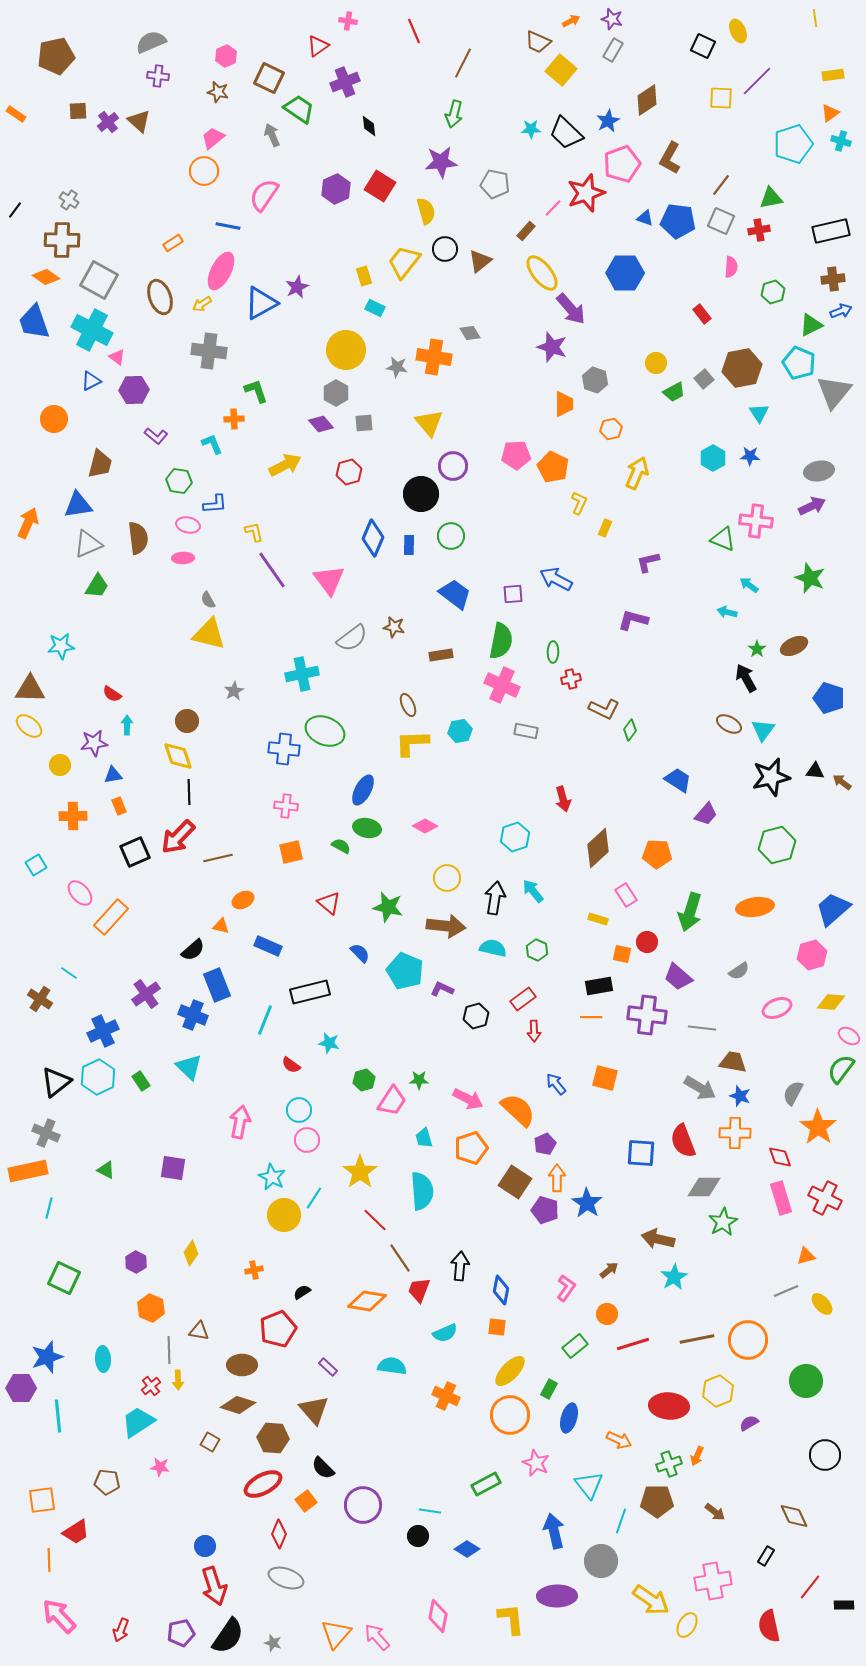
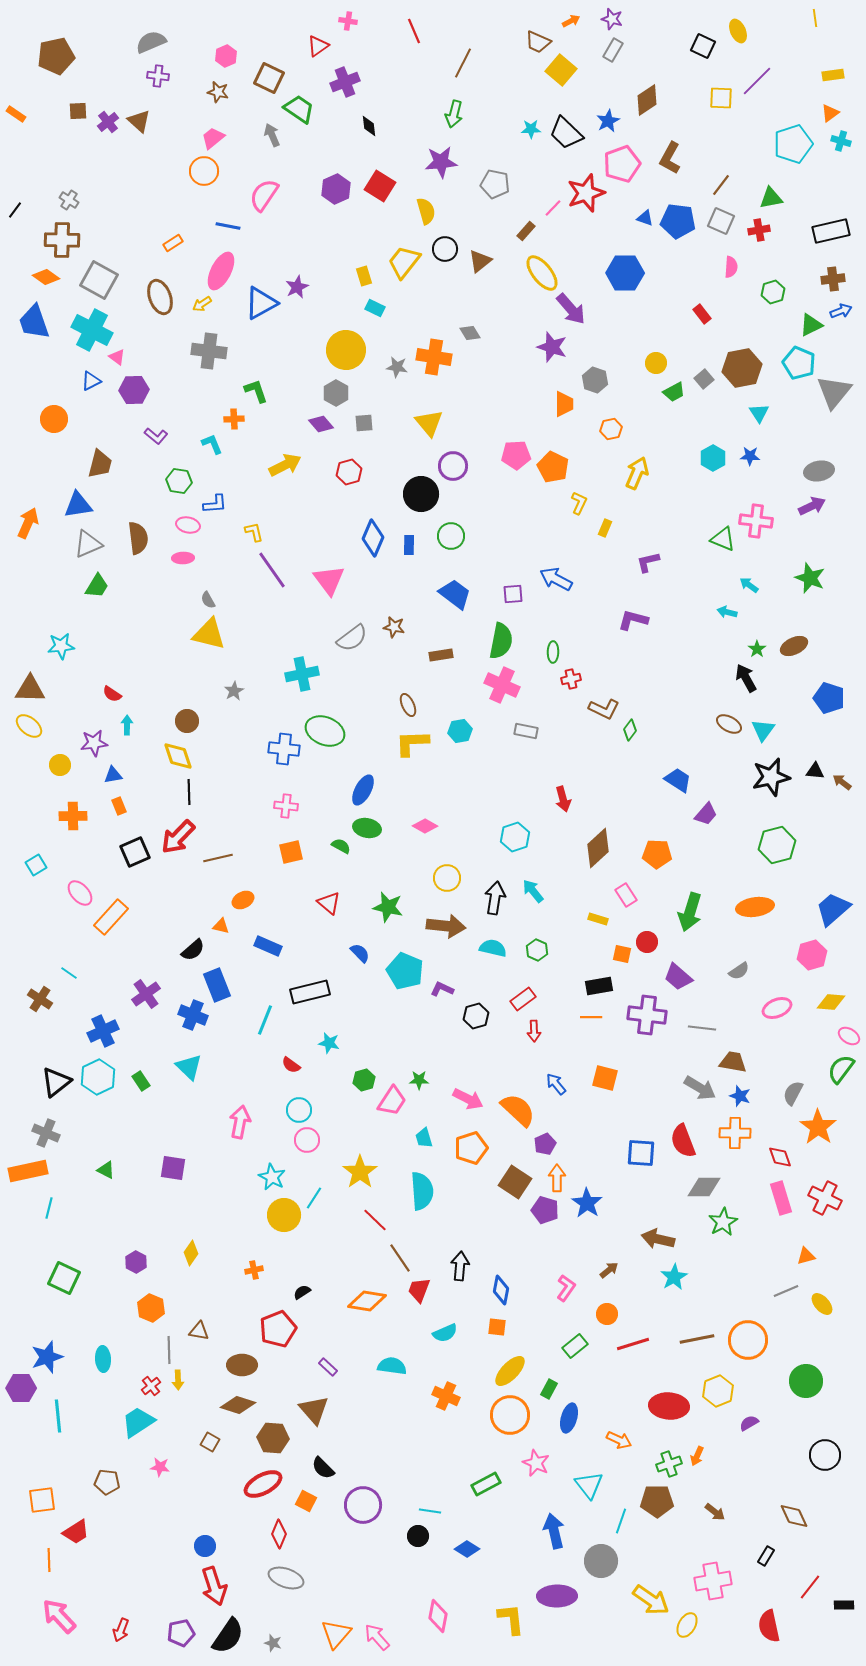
orange square at (306, 1501): rotated 25 degrees counterclockwise
